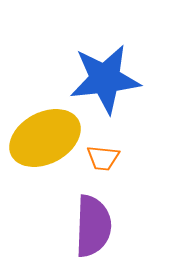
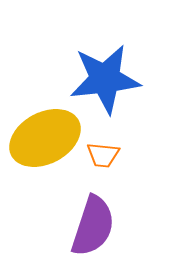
orange trapezoid: moved 3 px up
purple semicircle: rotated 16 degrees clockwise
